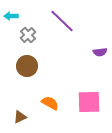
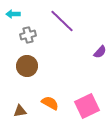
cyan arrow: moved 2 px right, 2 px up
gray cross: rotated 28 degrees clockwise
purple semicircle: rotated 40 degrees counterclockwise
pink square: moved 2 px left, 4 px down; rotated 25 degrees counterclockwise
brown triangle: moved 6 px up; rotated 16 degrees clockwise
